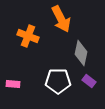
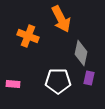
purple rectangle: moved 3 px up; rotated 64 degrees clockwise
